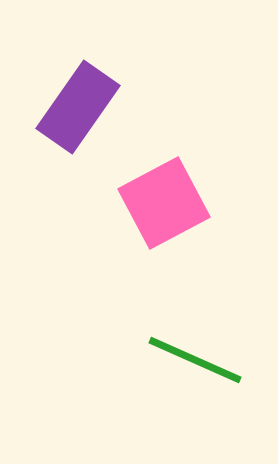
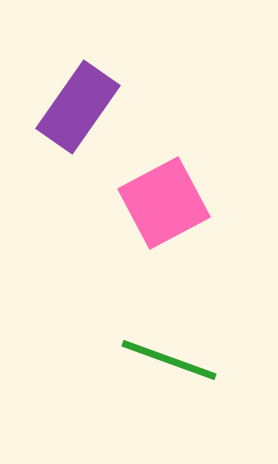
green line: moved 26 px left; rotated 4 degrees counterclockwise
